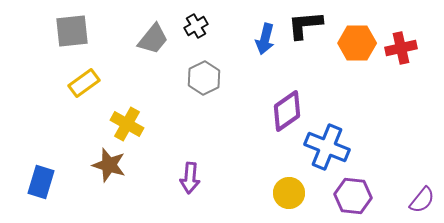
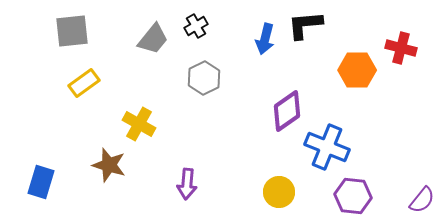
orange hexagon: moved 27 px down
red cross: rotated 28 degrees clockwise
yellow cross: moved 12 px right
purple arrow: moved 3 px left, 6 px down
yellow circle: moved 10 px left, 1 px up
